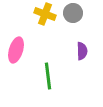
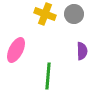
gray circle: moved 1 px right, 1 px down
pink ellipse: rotated 10 degrees clockwise
green line: rotated 12 degrees clockwise
